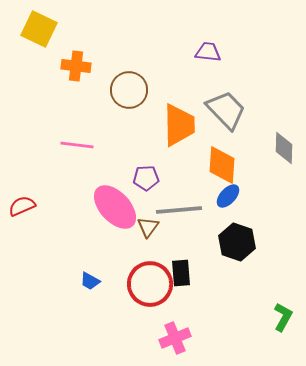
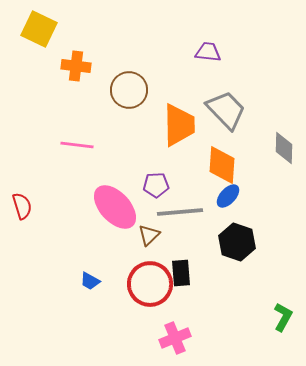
purple pentagon: moved 10 px right, 7 px down
red semicircle: rotated 96 degrees clockwise
gray line: moved 1 px right, 2 px down
brown triangle: moved 1 px right, 8 px down; rotated 10 degrees clockwise
